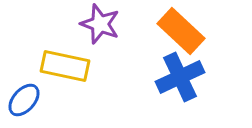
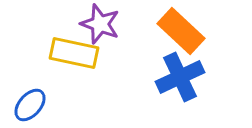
yellow rectangle: moved 9 px right, 13 px up
blue ellipse: moved 6 px right, 5 px down
